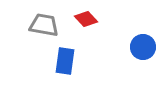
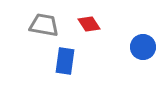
red diamond: moved 3 px right, 5 px down; rotated 10 degrees clockwise
